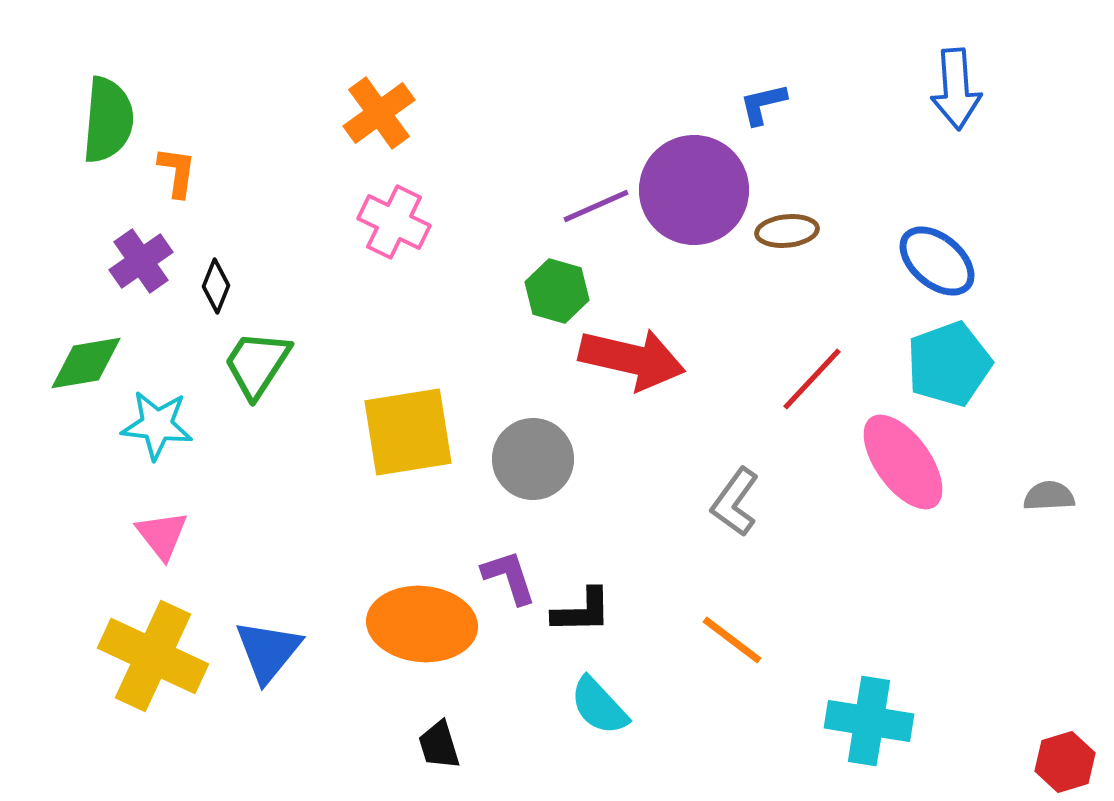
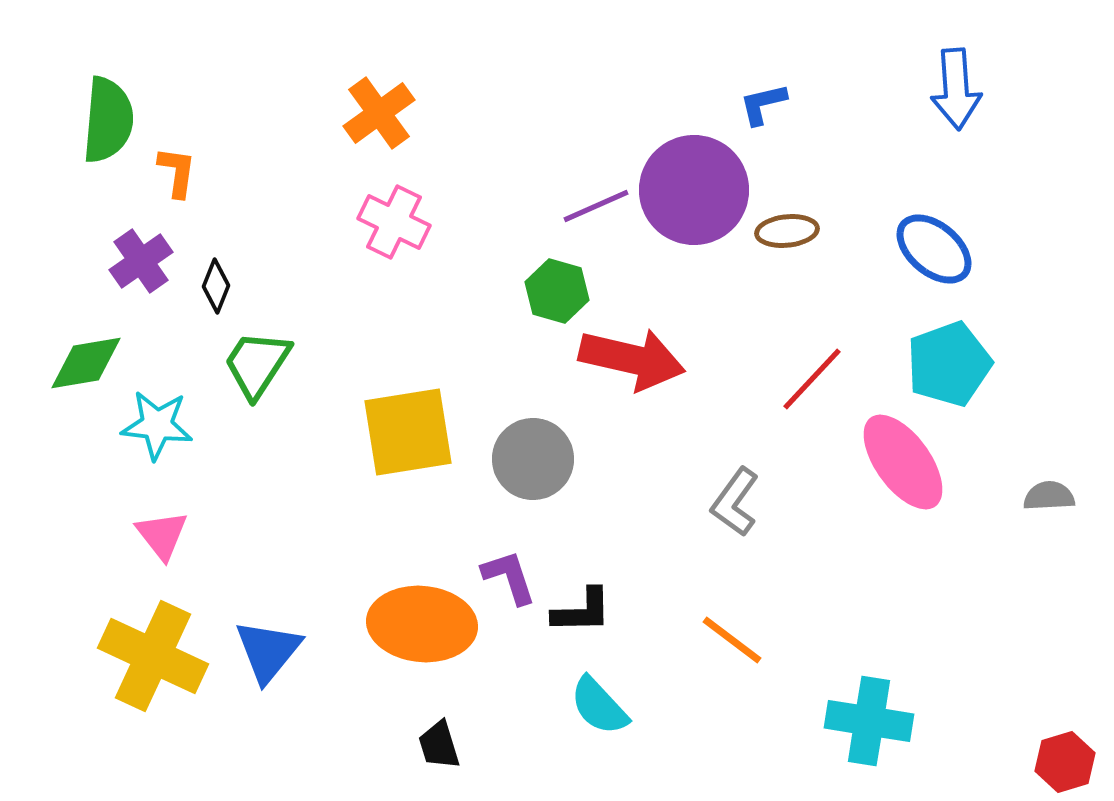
blue ellipse: moved 3 px left, 12 px up
